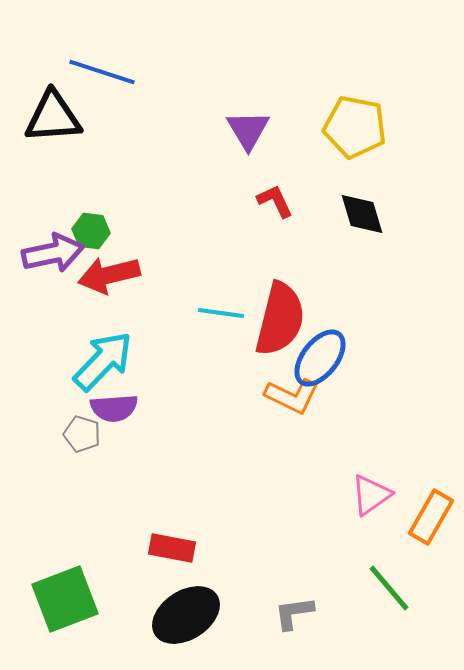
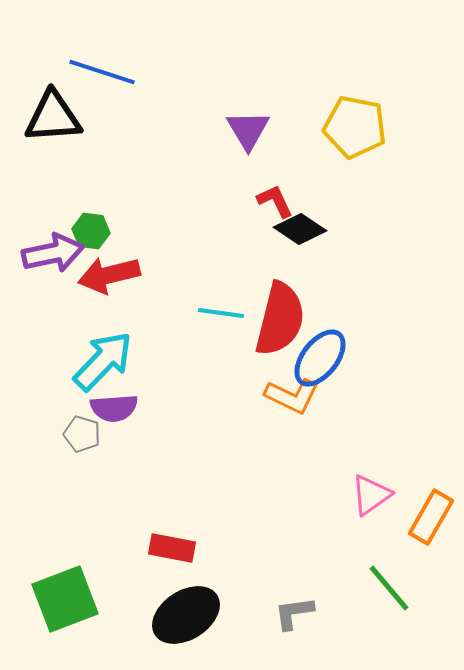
black diamond: moved 62 px left, 15 px down; rotated 39 degrees counterclockwise
